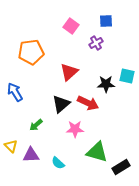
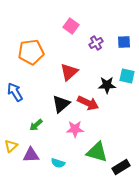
blue square: moved 18 px right, 21 px down
black star: moved 1 px right, 1 px down
yellow triangle: rotated 32 degrees clockwise
cyan semicircle: rotated 24 degrees counterclockwise
